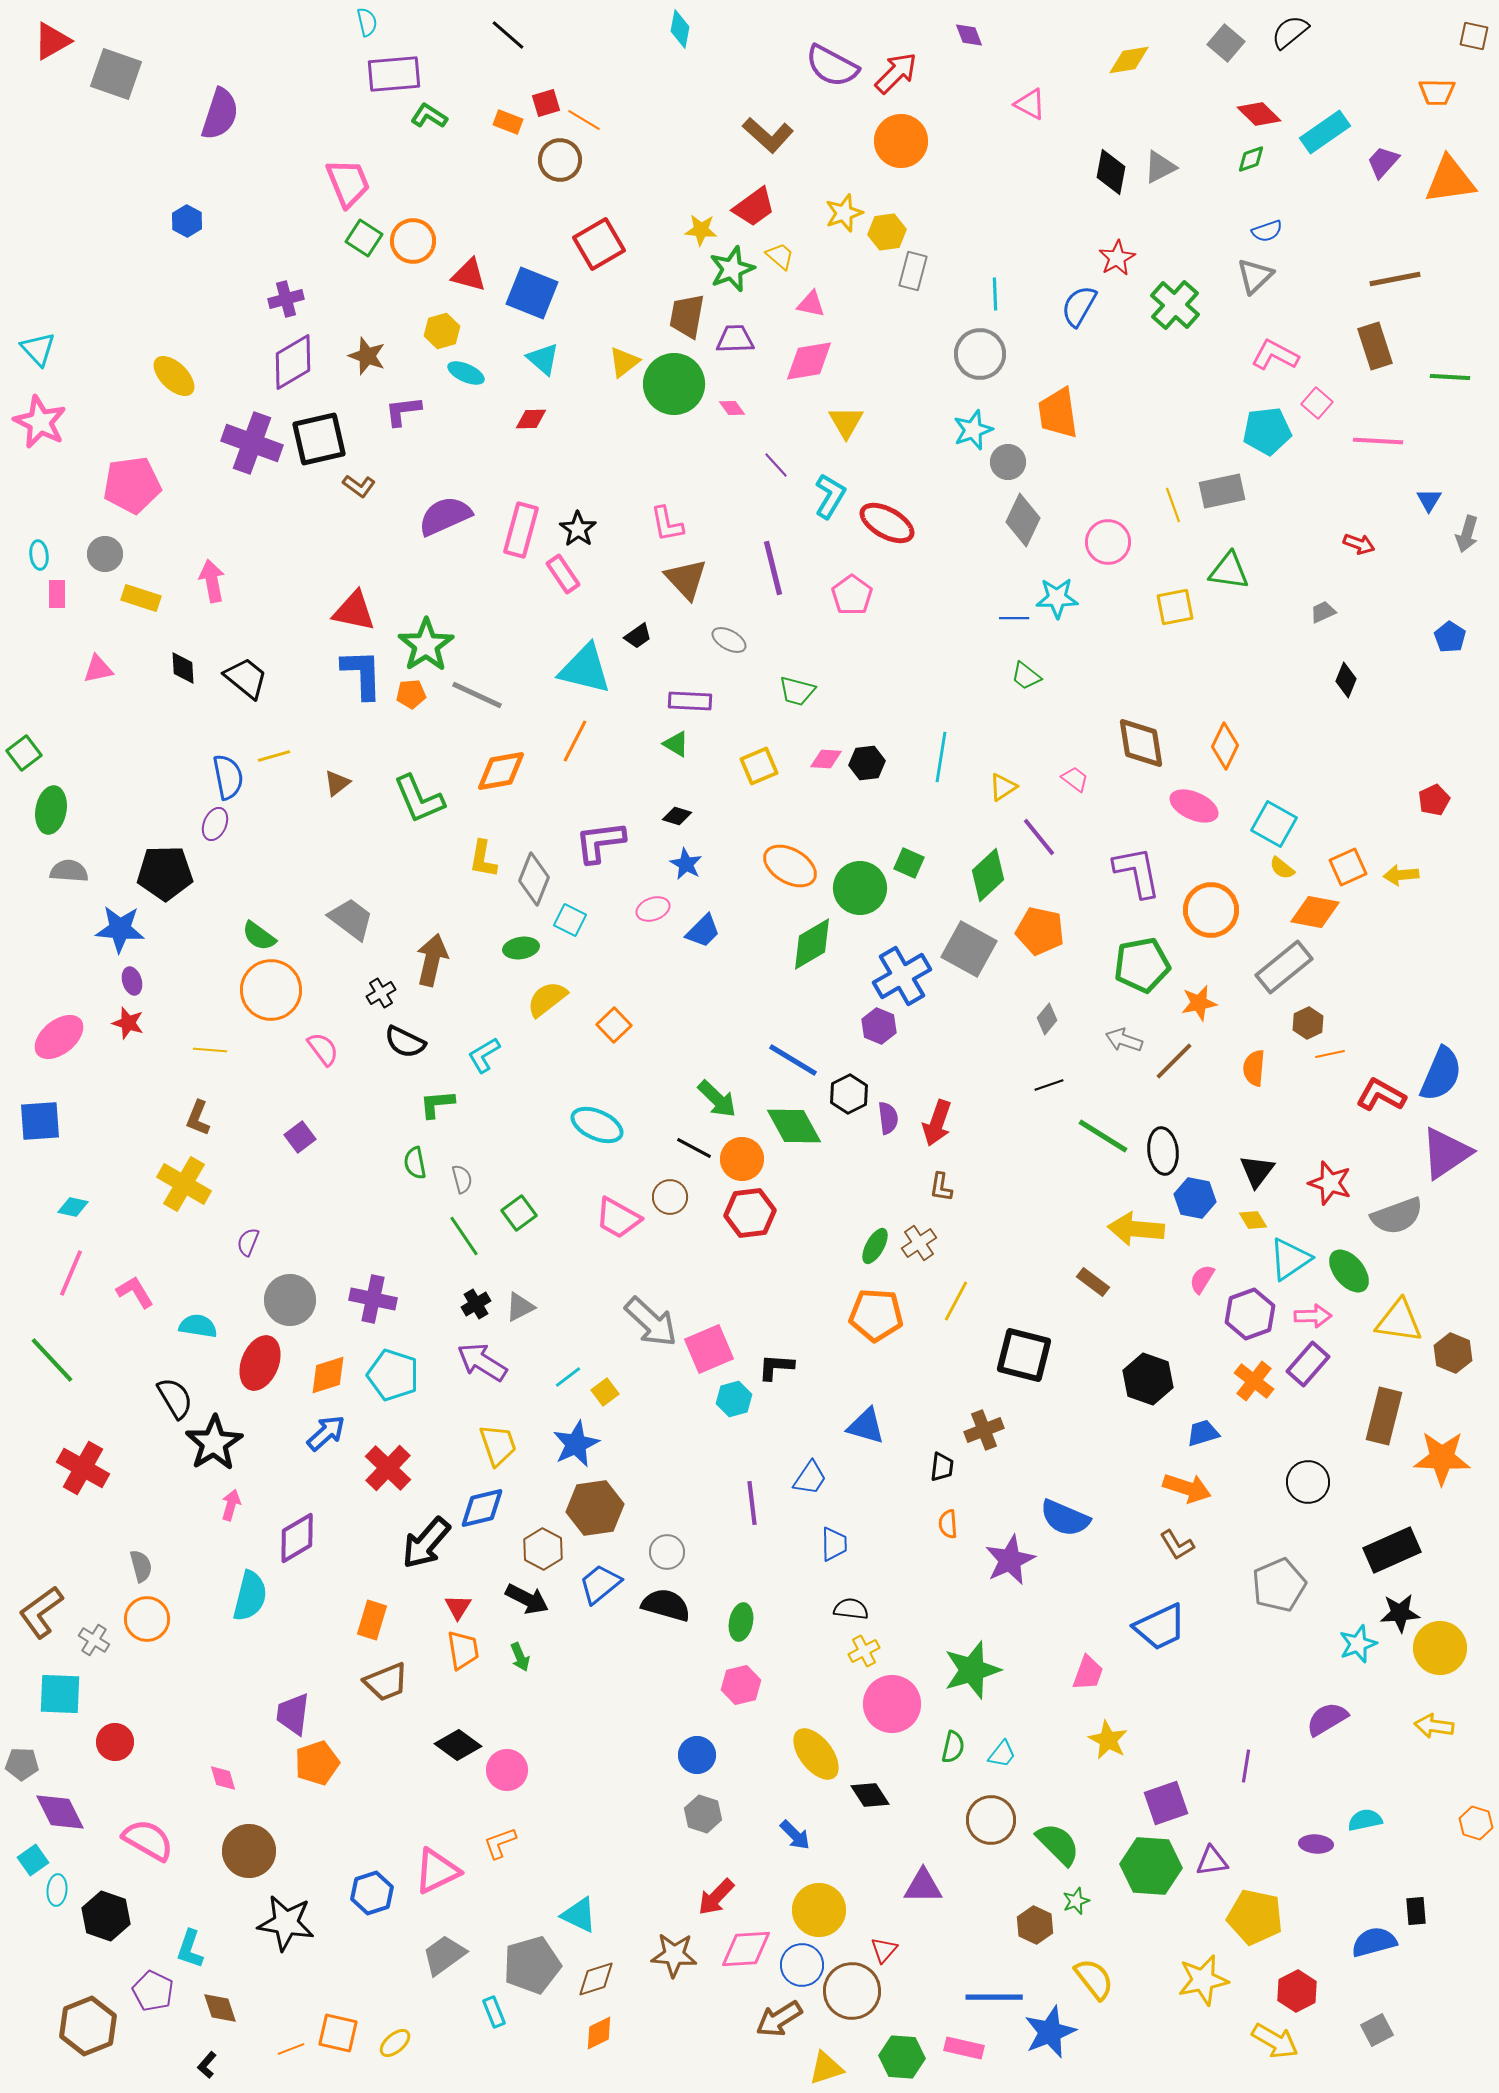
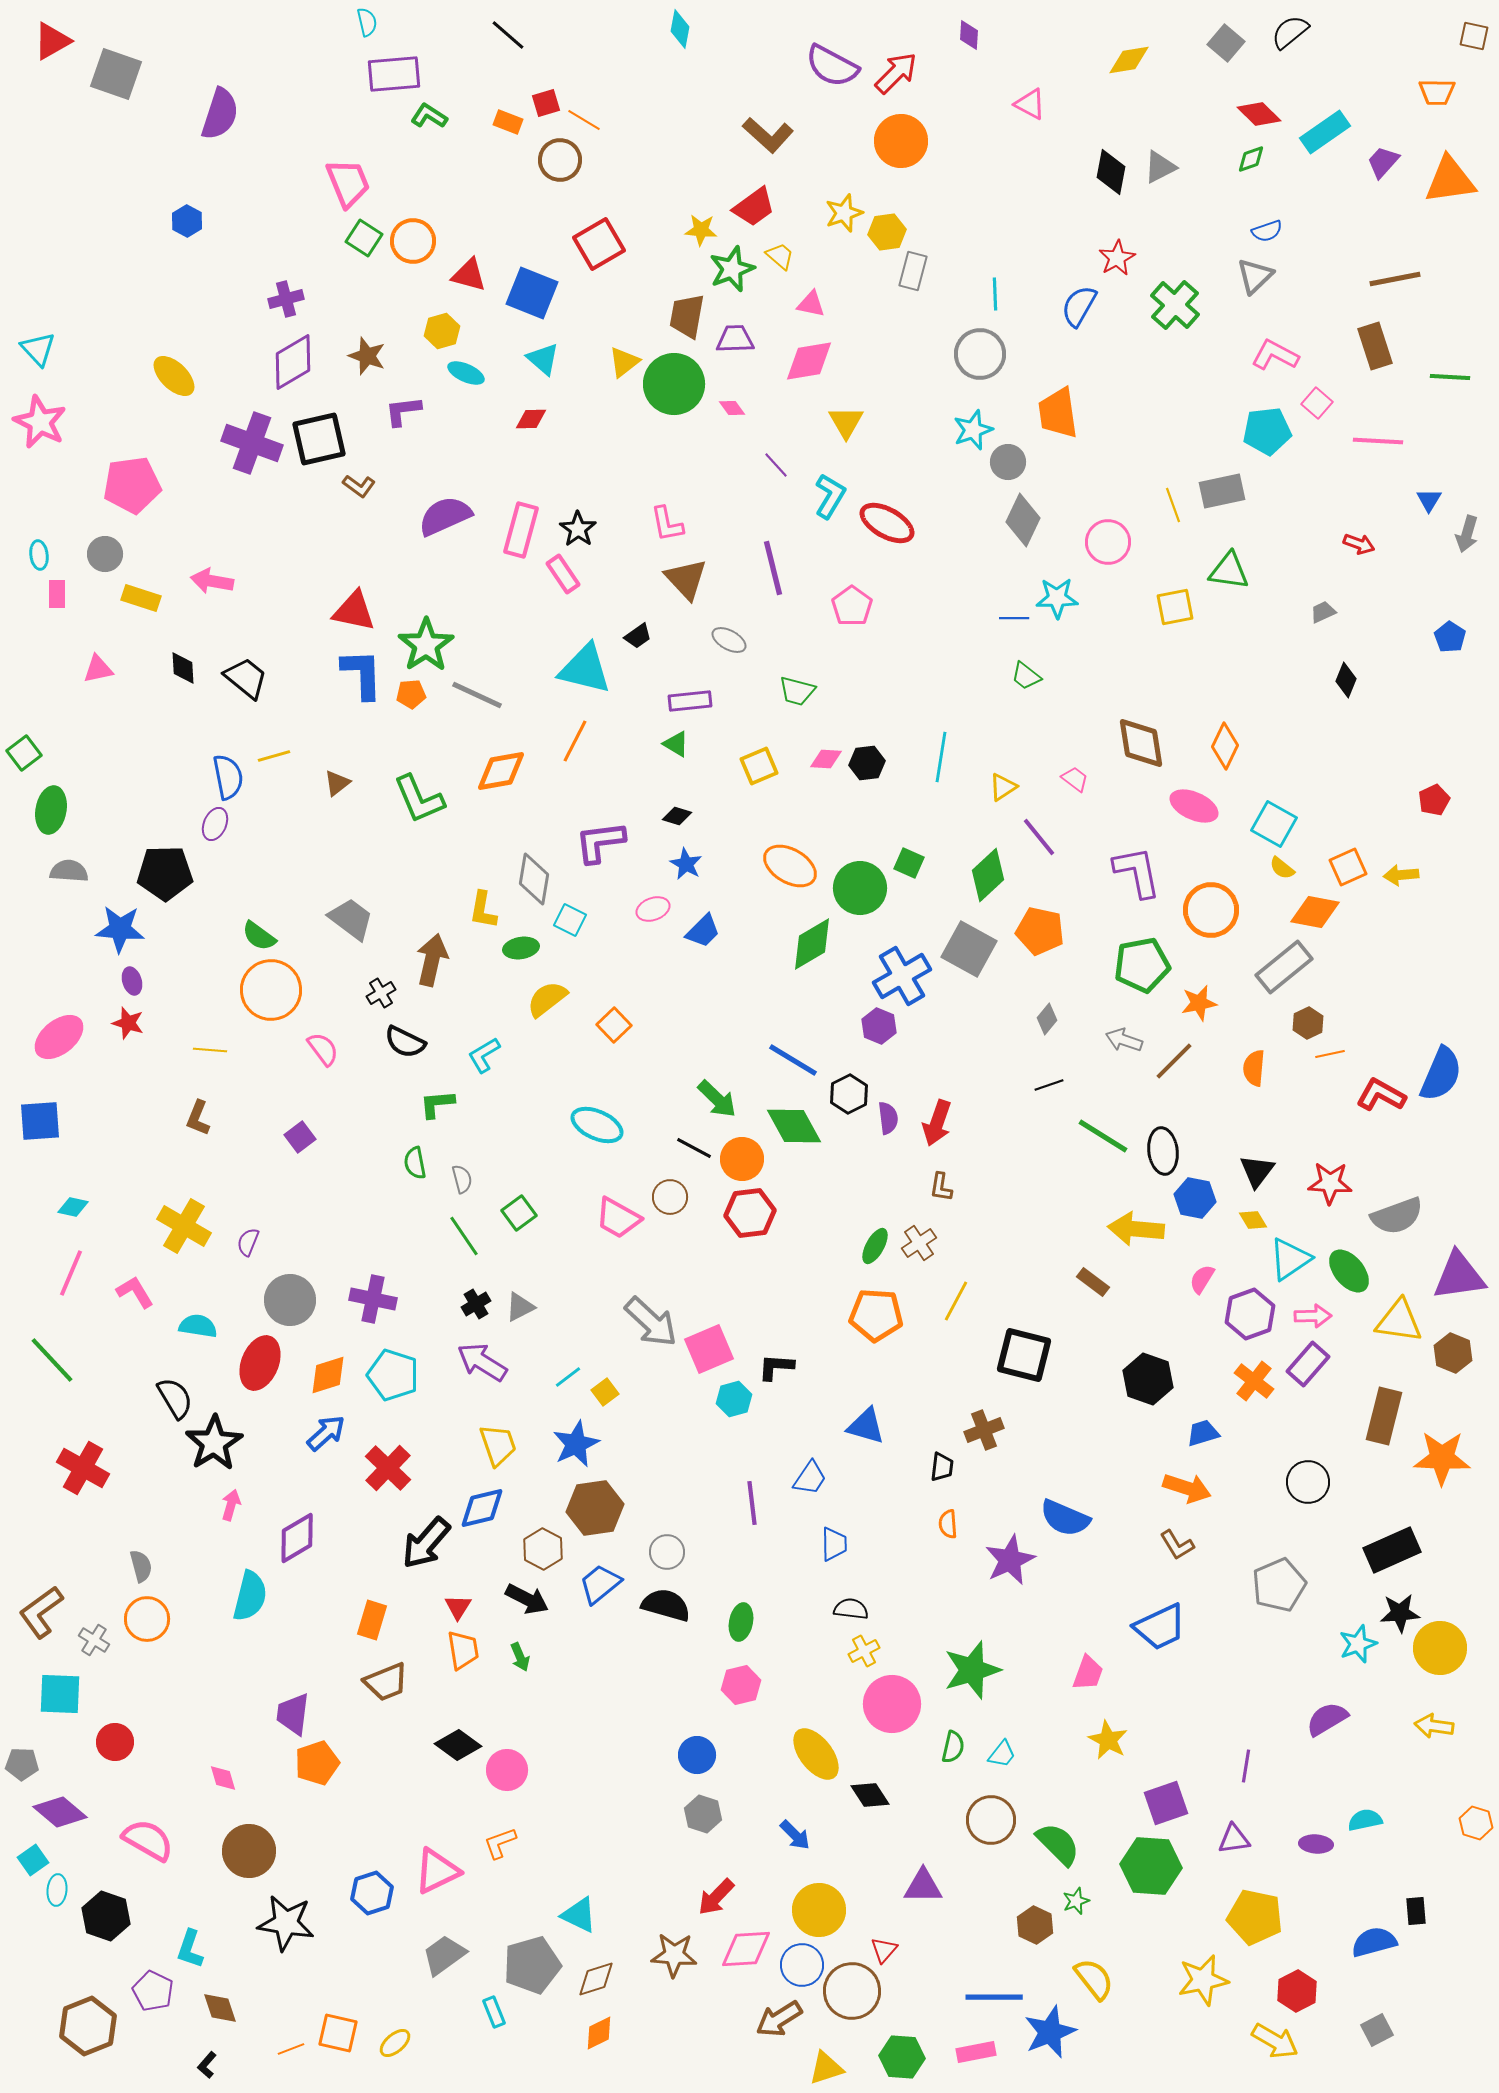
purple diamond at (969, 35): rotated 24 degrees clockwise
pink arrow at (212, 581): rotated 69 degrees counterclockwise
pink pentagon at (852, 595): moved 11 px down
purple rectangle at (690, 701): rotated 9 degrees counterclockwise
yellow L-shape at (483, 859): moved 51 px down
gray diamond at (534, 879): rotated 12 degrees counterclockwise
purple triangle at (1446, 1153): moved 13 px right, 123 px down; rotated 26 degrees clockwise
red star at (1330, 1183): rotated 15 degrees counterclockwise
yellow cross at (184, 1184): moved 42 px down
purple diamond at (60, 1812): rotated 24 degrees counterclockwise
purple triangle at (1212, 1861): moved 22 px right, 22 px up
pink rectangle at (964, 2048): moved 12 px right, 4 px down; rotated 24 degrees counterclockwise
